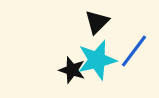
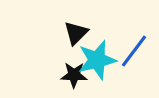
black triangle: moved 21 px left, 11 px down
black star: moved 2 px right, 5 px down; rotated 16 degrees counterclockwise
